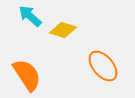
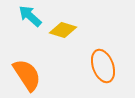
orange ellipse: rotated 20 degrees clockwise
